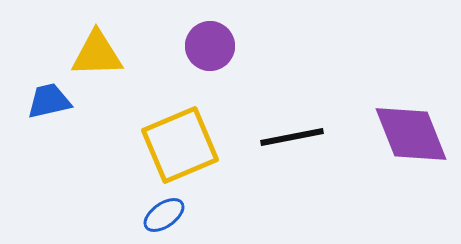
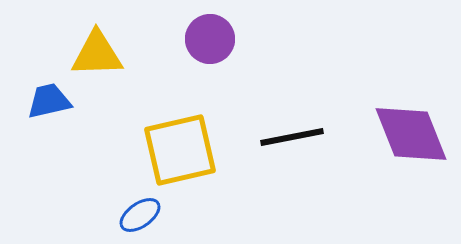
purple circle: moved 7 px up
yellow square: moved 5 px down; rotated 10 degrees clockwise
blue ellipse: moved 24 px left
